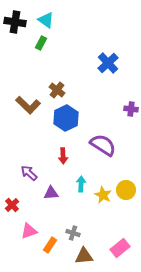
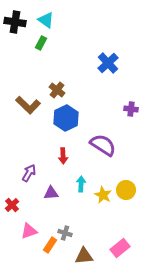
purple arrow: rotated 78 degrees clockwise
gray cross: moved 8 px left
